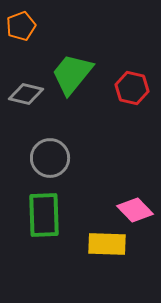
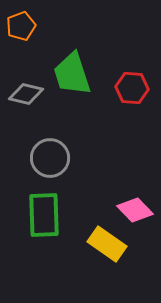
green trapezoid: rotated 57 degrees counterclockwise
red hexagon: rotated 8 degrees counterclockwise
yellow rectangle: rotated 33 degrees clockwise
